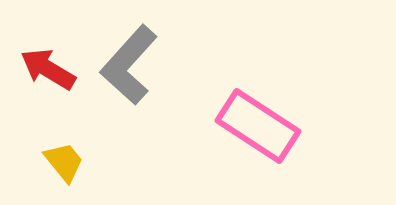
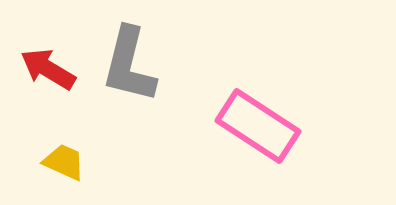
gray L-shape: rotated 28 degrees counterclockwise
yellow trapezoid: rotated 27 degrees counterclockwise
